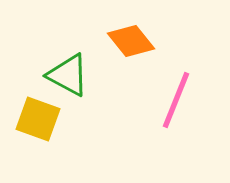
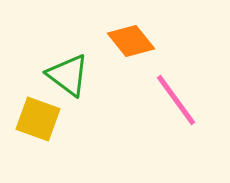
green triangle: rotated 9 degrees clockwise
pink line: rotated 58 degrees counterclockwise
